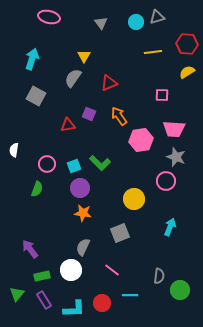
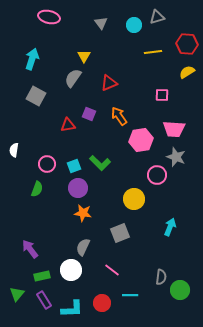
cyan circle at (136, 22): moved 2 px left, 3 px down
pink circle at (166, 181): moved 9 px left, 6 px up
purple circle at (80, 188): moved 2 px left
gray semicircle at (159, 276): moved 2 px right, 1 px down
cyan L-shape at (74, 309): moved 2 px left
